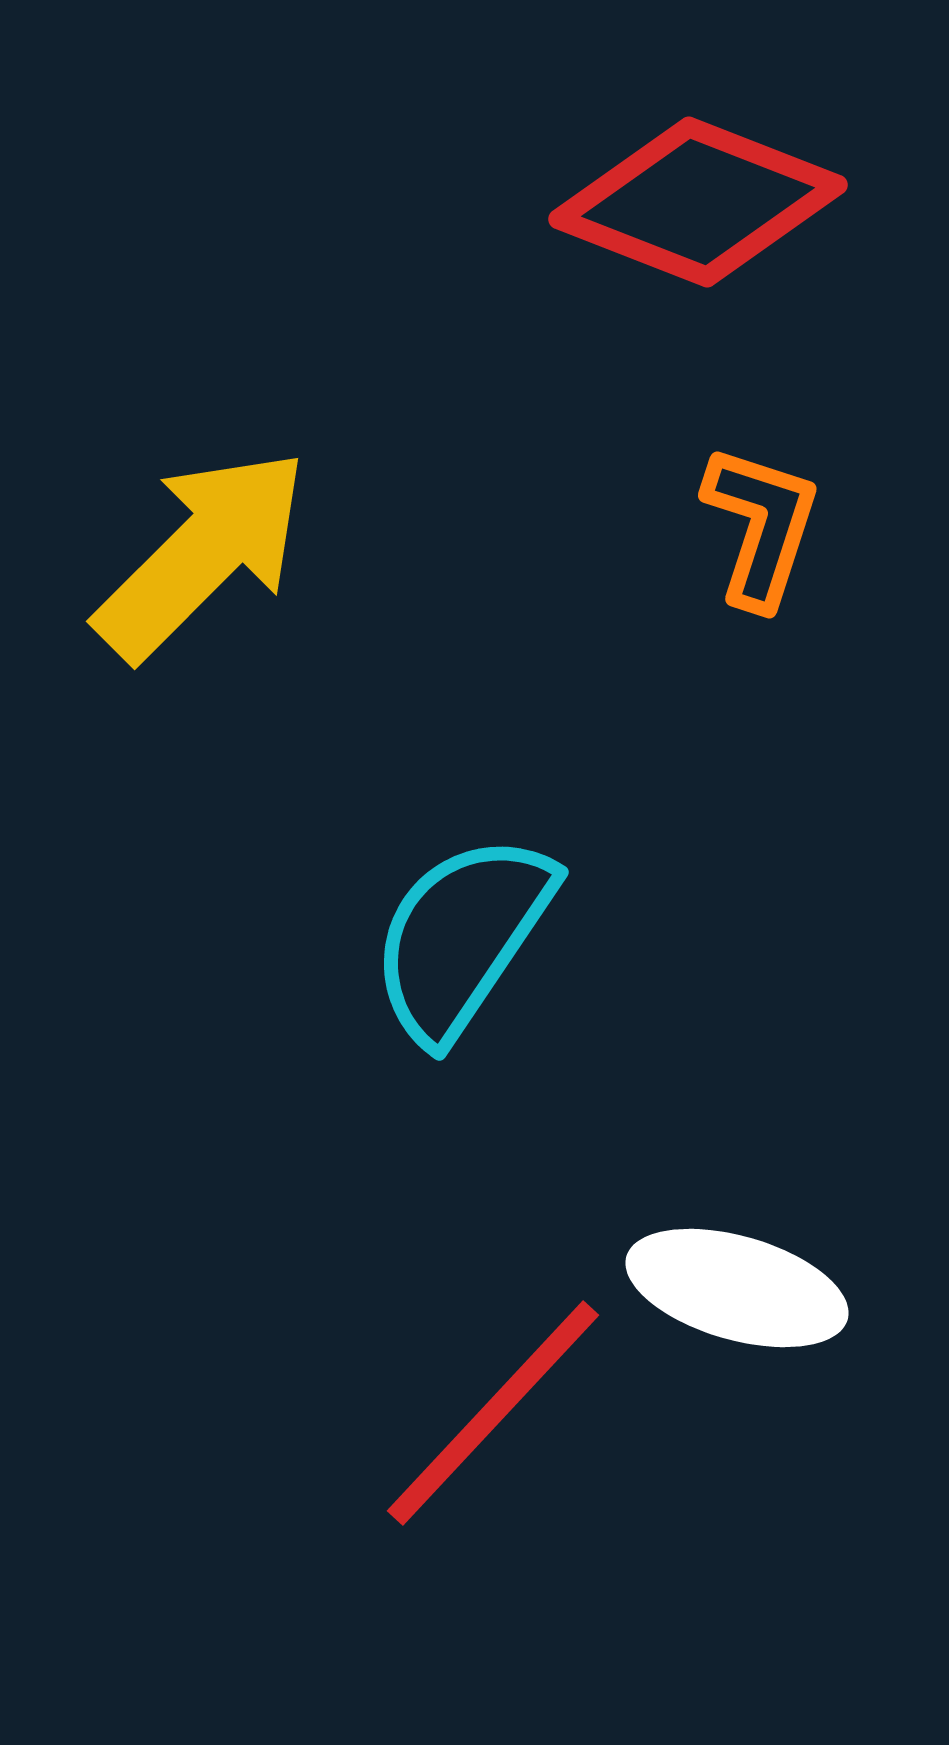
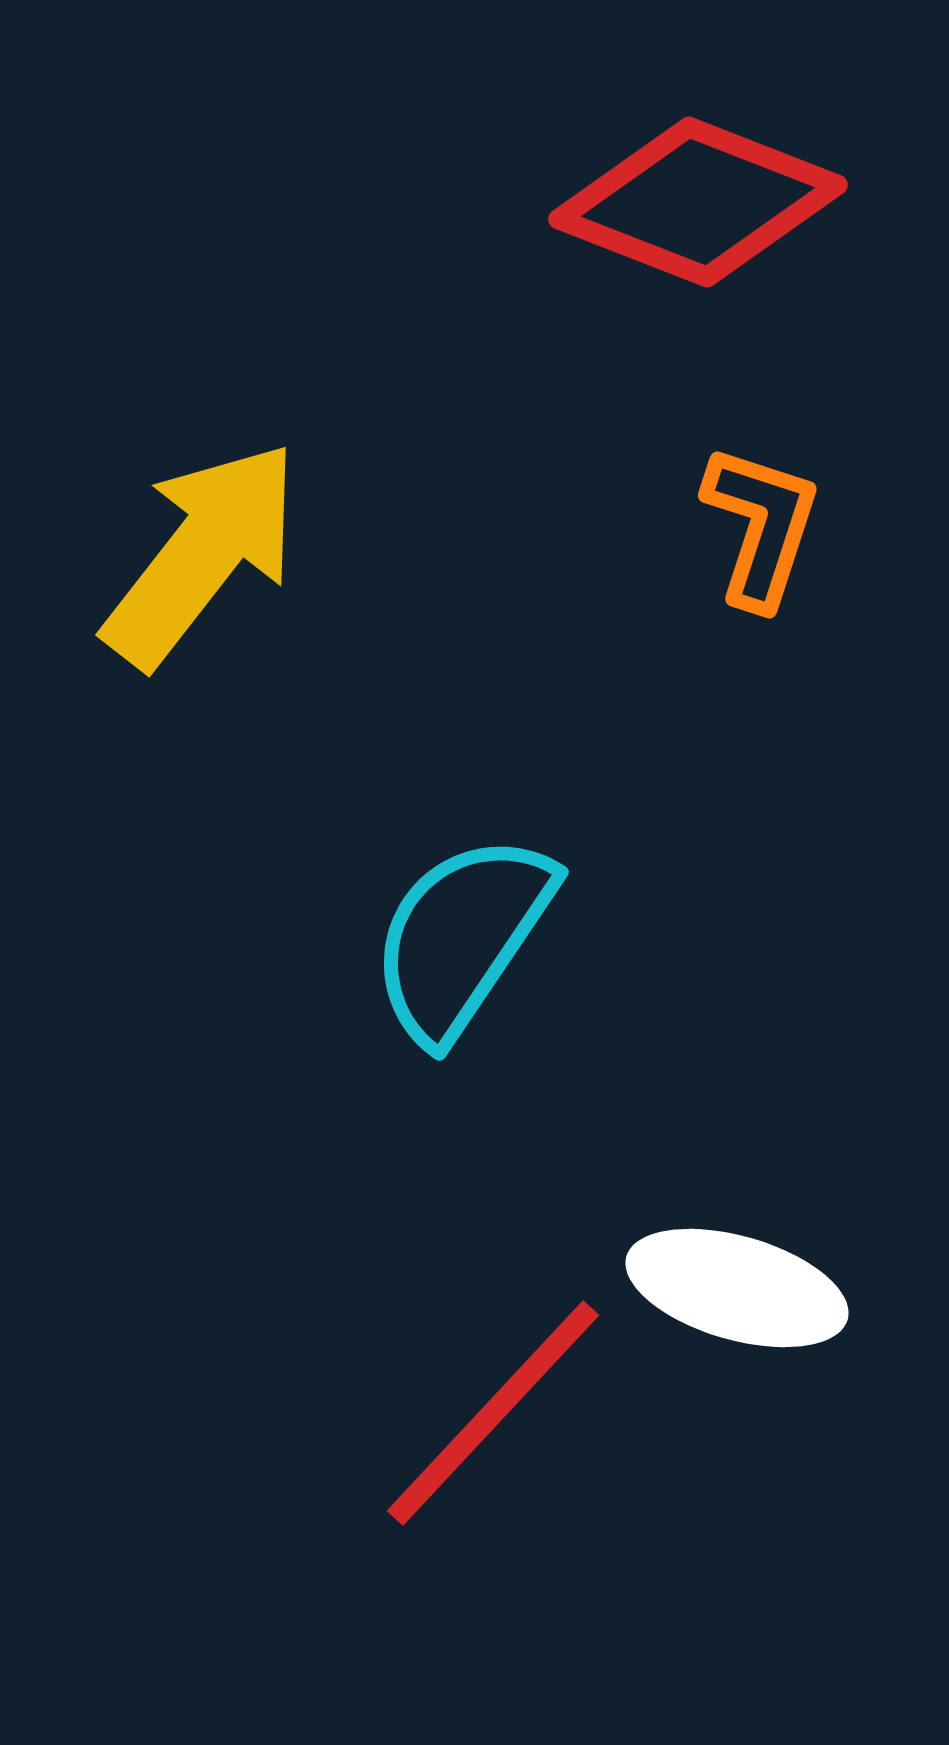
yellow arrow: rotated 7 degrees counterclockwise
